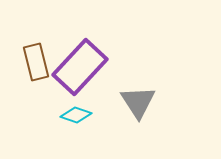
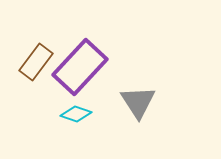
brown rectangle: rotated 51 degrees clockwise
cyan diamond: moved 1 px up
